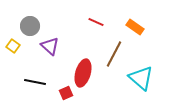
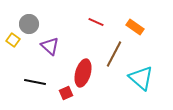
gray circle: moved 1 px left, 2 px up
yellow square: moved 6 px up
